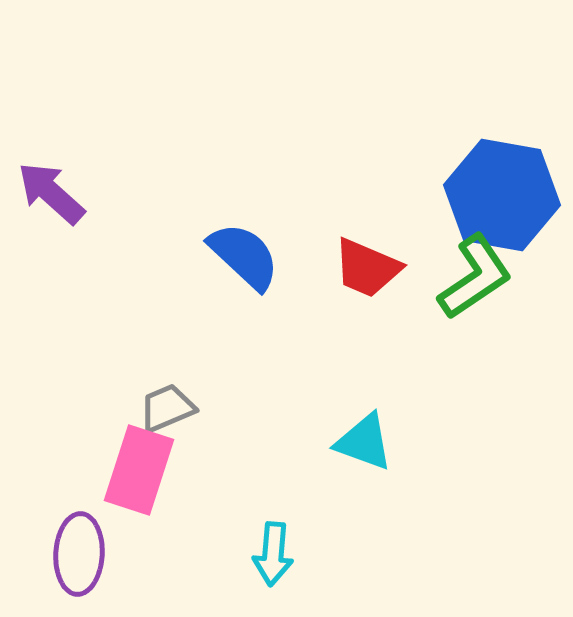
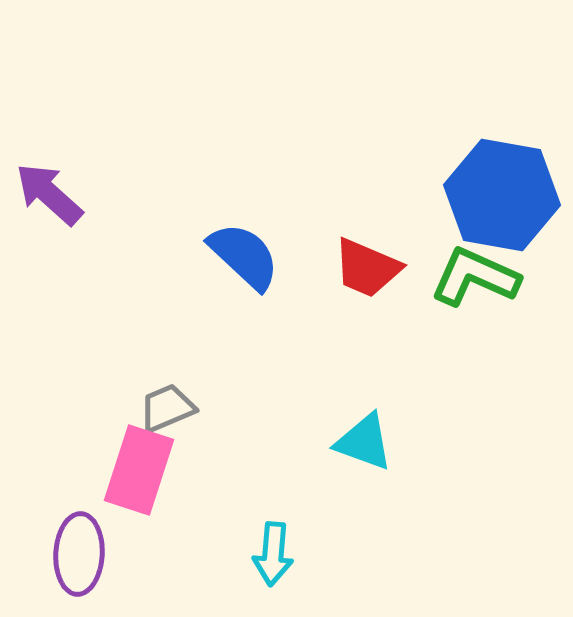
purple arrow: moved 2 px left, 1 px down
green L-shape: rotated 122 degrees counterclockwise
